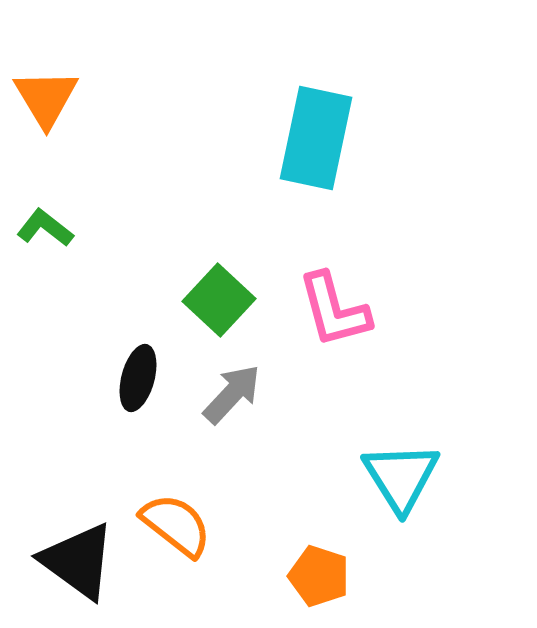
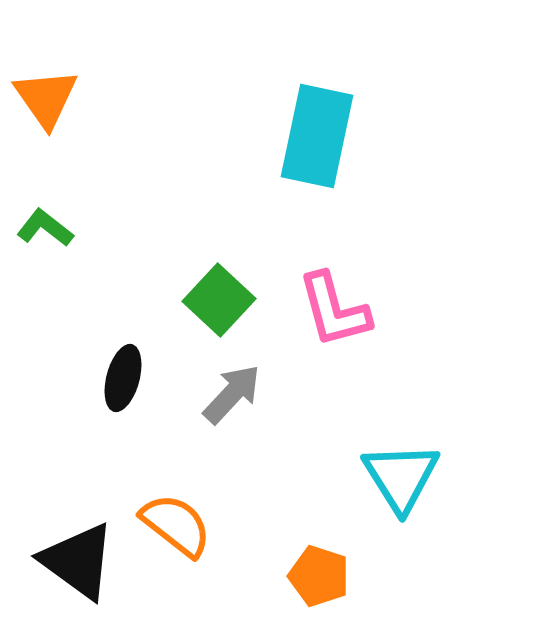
orange triangle: rotated 4 degrees counterclockwise
cyan rectangle: moved 1 px right, 2 px up
black ellipse: moved 15 px left
